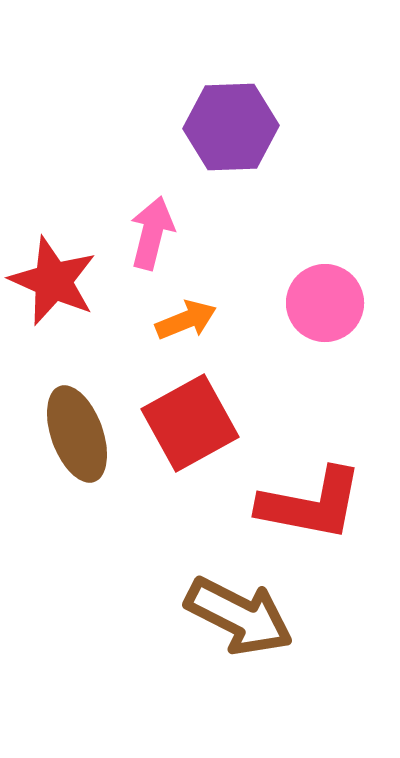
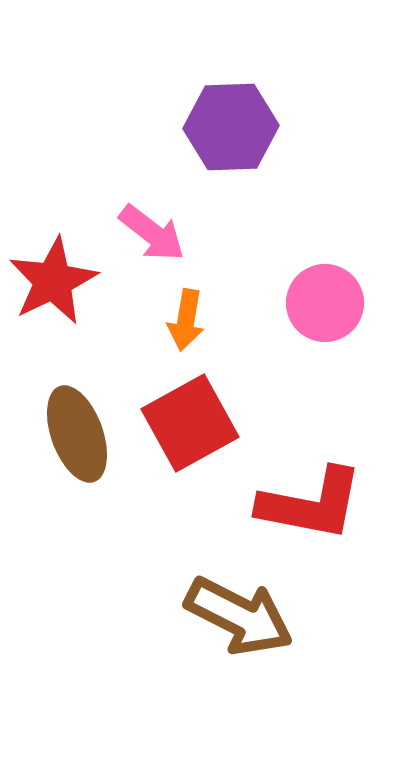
pink arrow: rotated 114 degrees clockwise
red star: rotated 22 degrees clockwise
orange arrow: rotated 122 degrees clockwise
